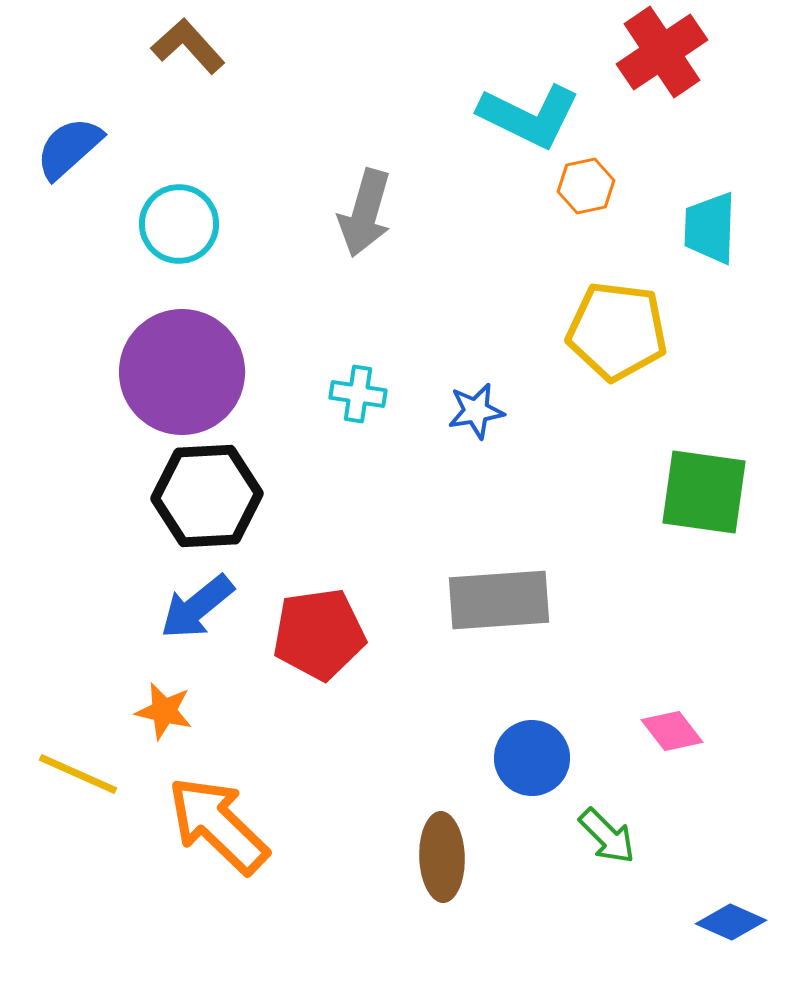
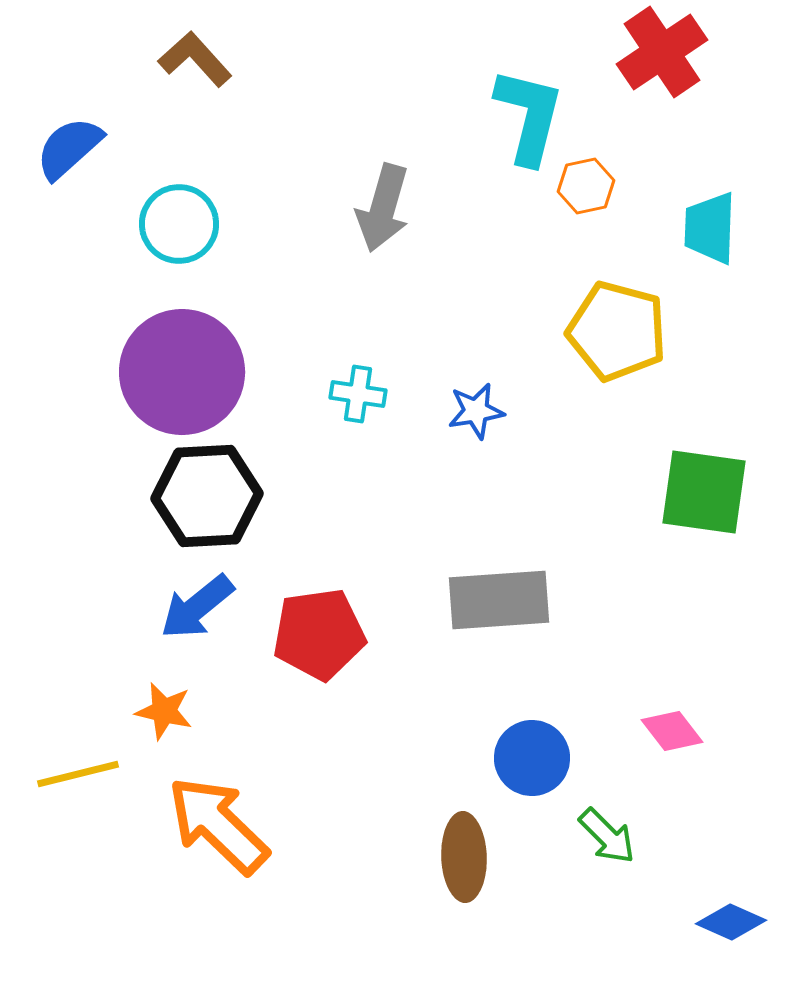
brown L-shape: moved 7 px right, 13 px down
cyan L-shape: rotated 102 degrees counterclockwise
gray arrow: moved 18 px right, 5 px up
yellow pentagon: rotated 8 degrees clockwise
yellow line: rotated 38 degrees counterclockwise
brown ellipse: moved 22 px right
